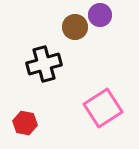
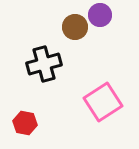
pink square: moved 6 px up
